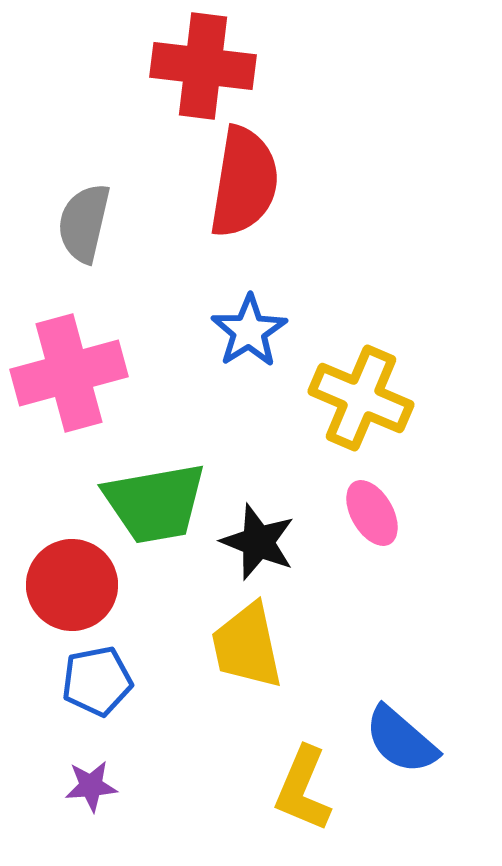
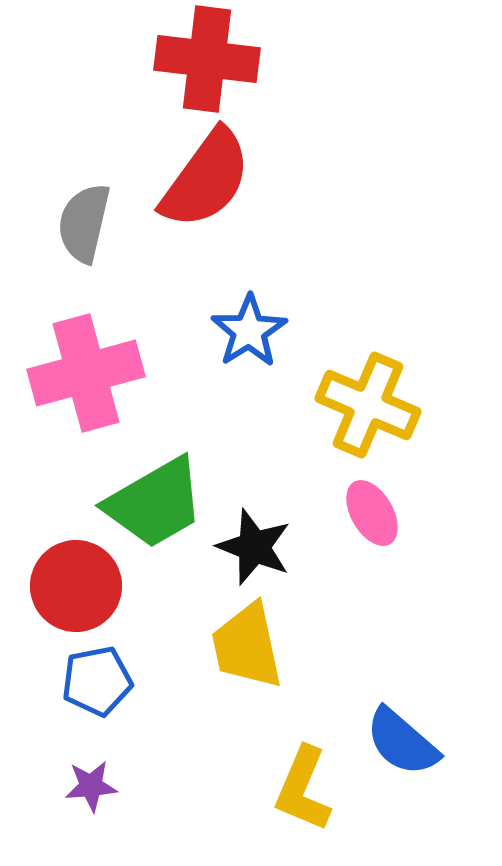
red cross: moved 4 px right, 7 px up
red semicircle: moved 38 px left, 3 px up; rotated 27 degrees clockwise
pink cross: moved 17 px right
yellow cross: moved 7 px right, 7 px down
green trapezoid: rotated 20 degrees counterclockwise
black star: moved 4 px left, 5 px down
red circle: moved 4 px right, 1 px down
blue semicircle: moved 1 px right, 2 px down
